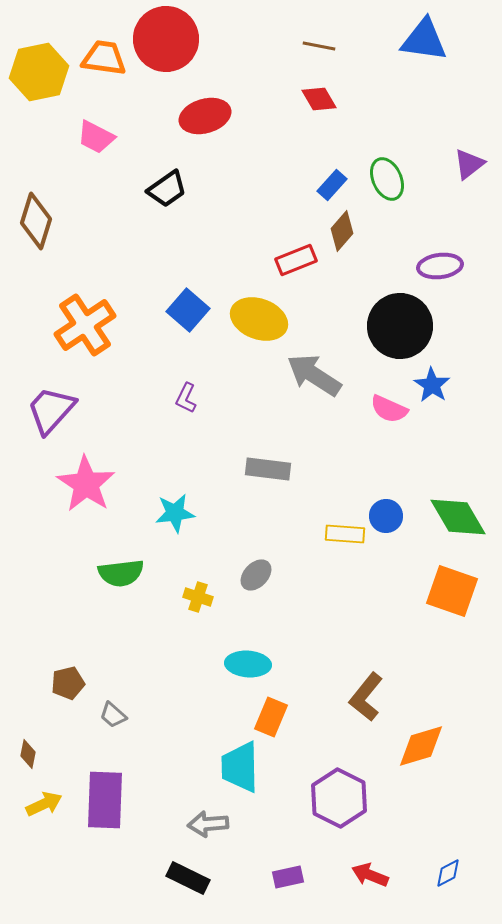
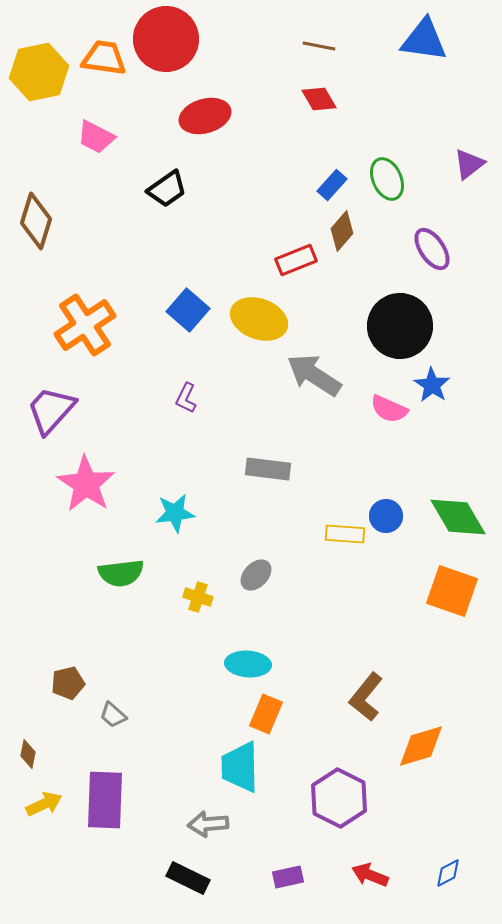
purple ellipse at (440, 266): moved 8 px left, 17 px up; rotated 63 degrees clockwise
orange rectangle at (271, 717): moved 5 px left, 3 px up
